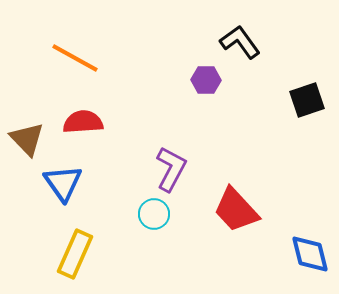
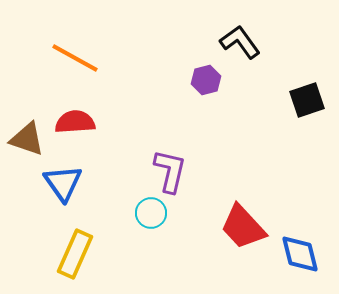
purple hexagon: rotated 16 degrees counterclockwise
red semicircle: moved 8 px left
brown triangle: rotated 27 degrees counterclockwise
purple L-shape: moved 1 px left, 2 px down; rotated 15 degrees counterclockwise
red trapezoid: moved 7 px right, 17 px down
cyan circle: moved 3 px left, 1 px up
blue diamond: moved 10 px left
